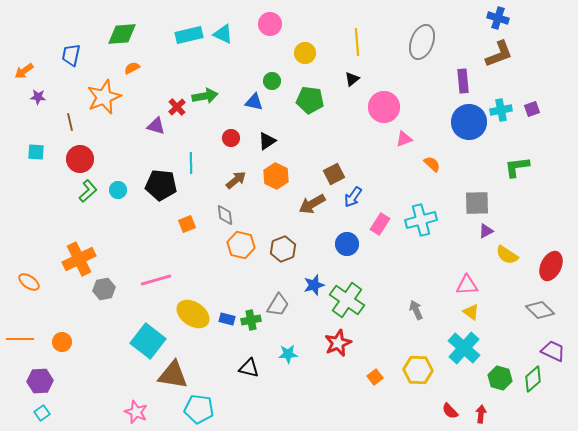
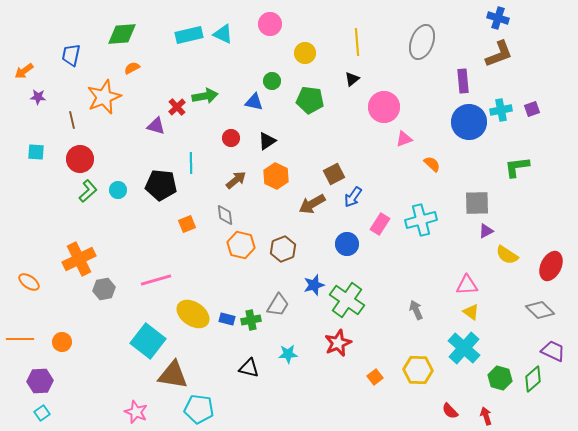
brown line at (70, 122): moved 2 px right, 2 px up
red arrow at (481, 414): moved 5 px right, 2 px down; rotated 24 degrees counterclockwise
